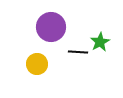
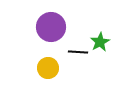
yellow circle: moved 11 px right, 4 px down
